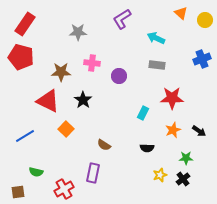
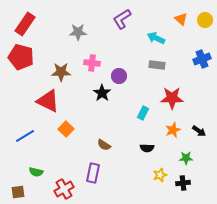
orange triangle: moved 6 px down
black star: moved 19 px right, 7 px up
black cross: moved 4 px down; rotated 32 degrees clockwise
